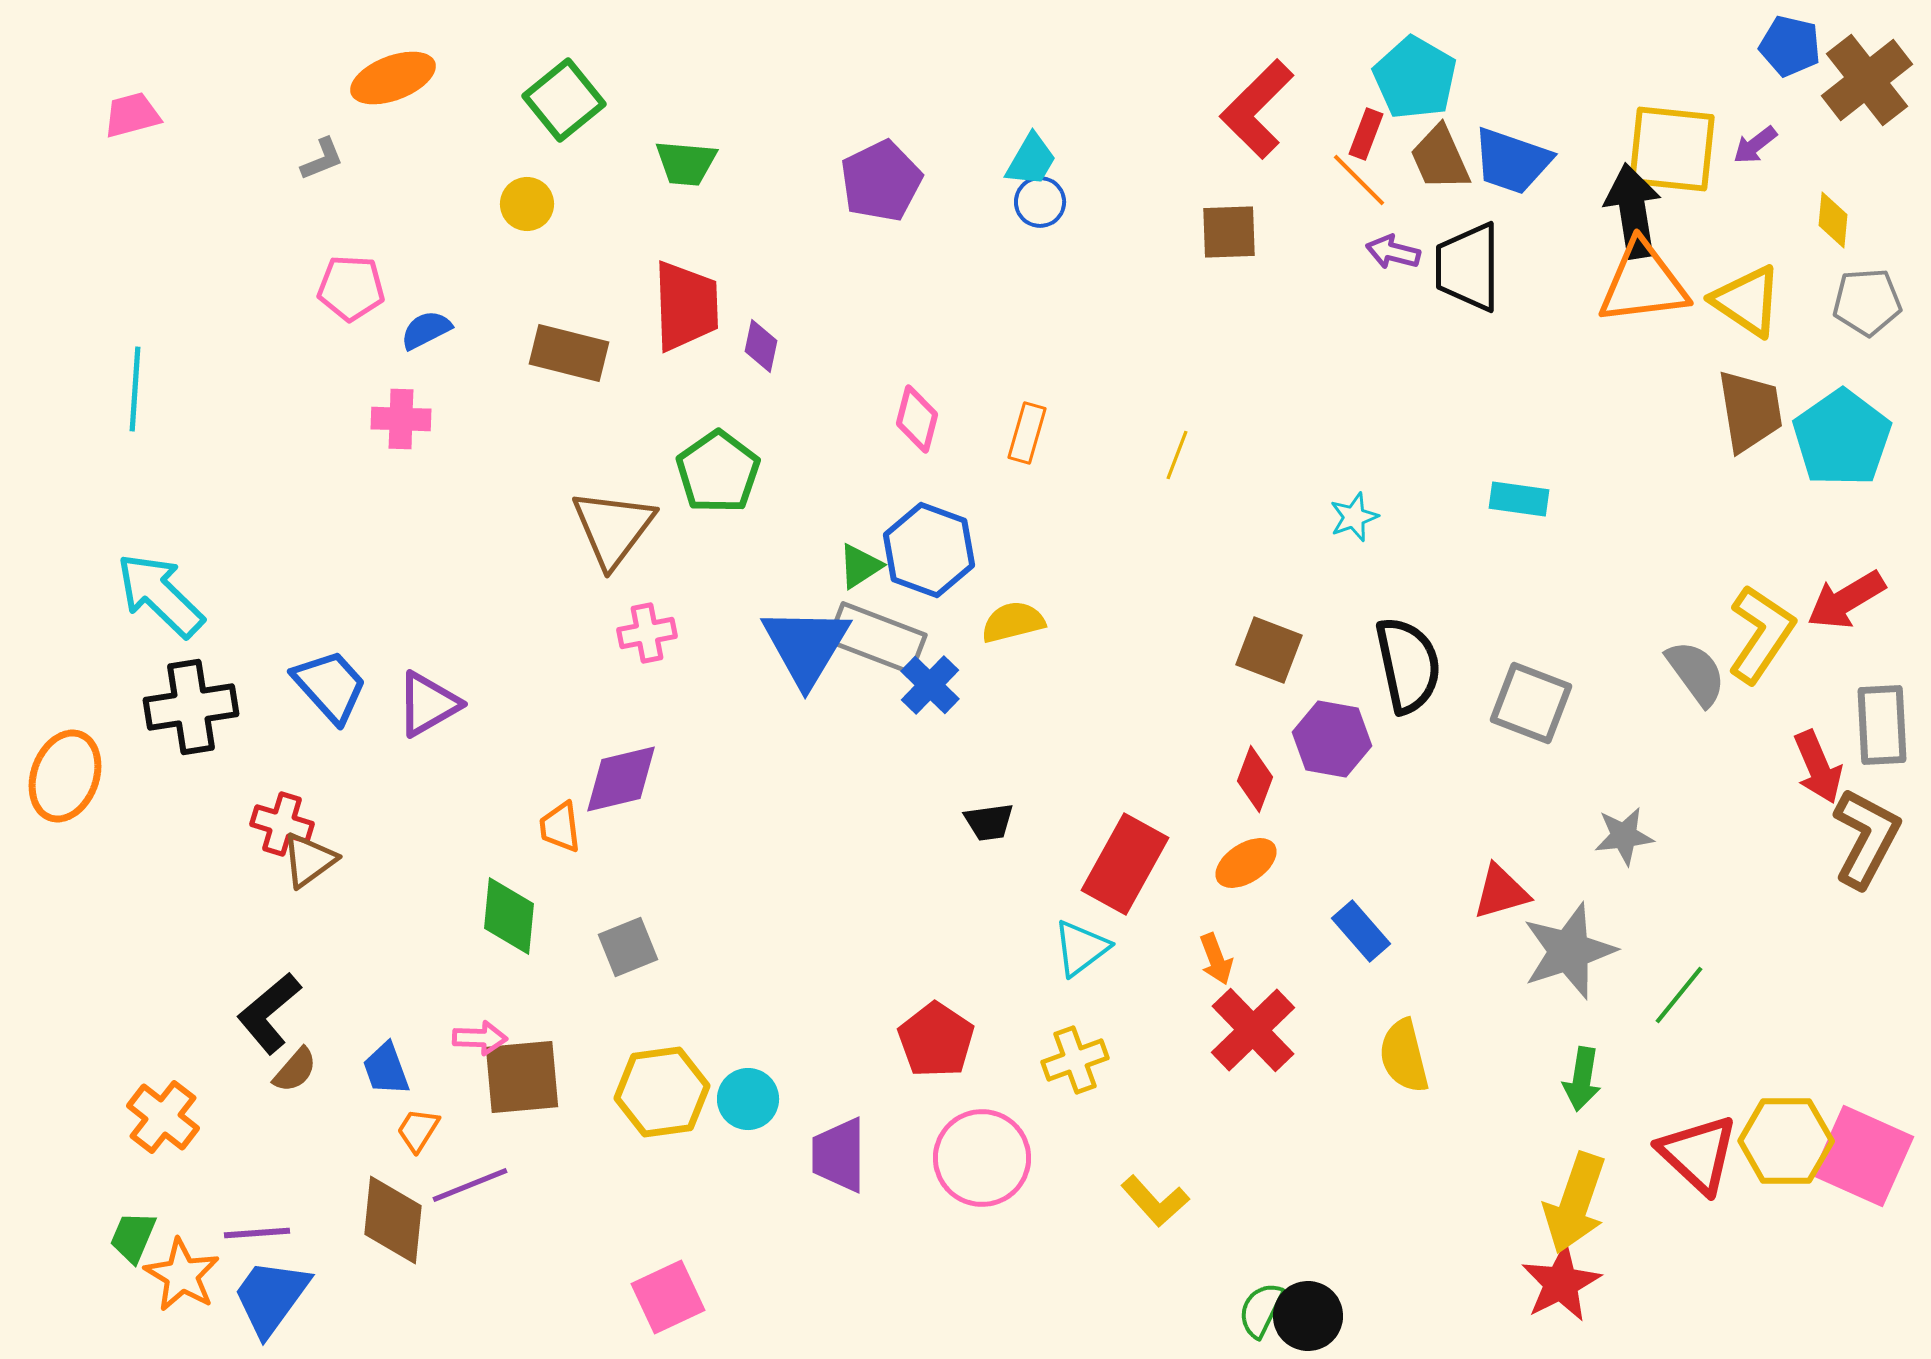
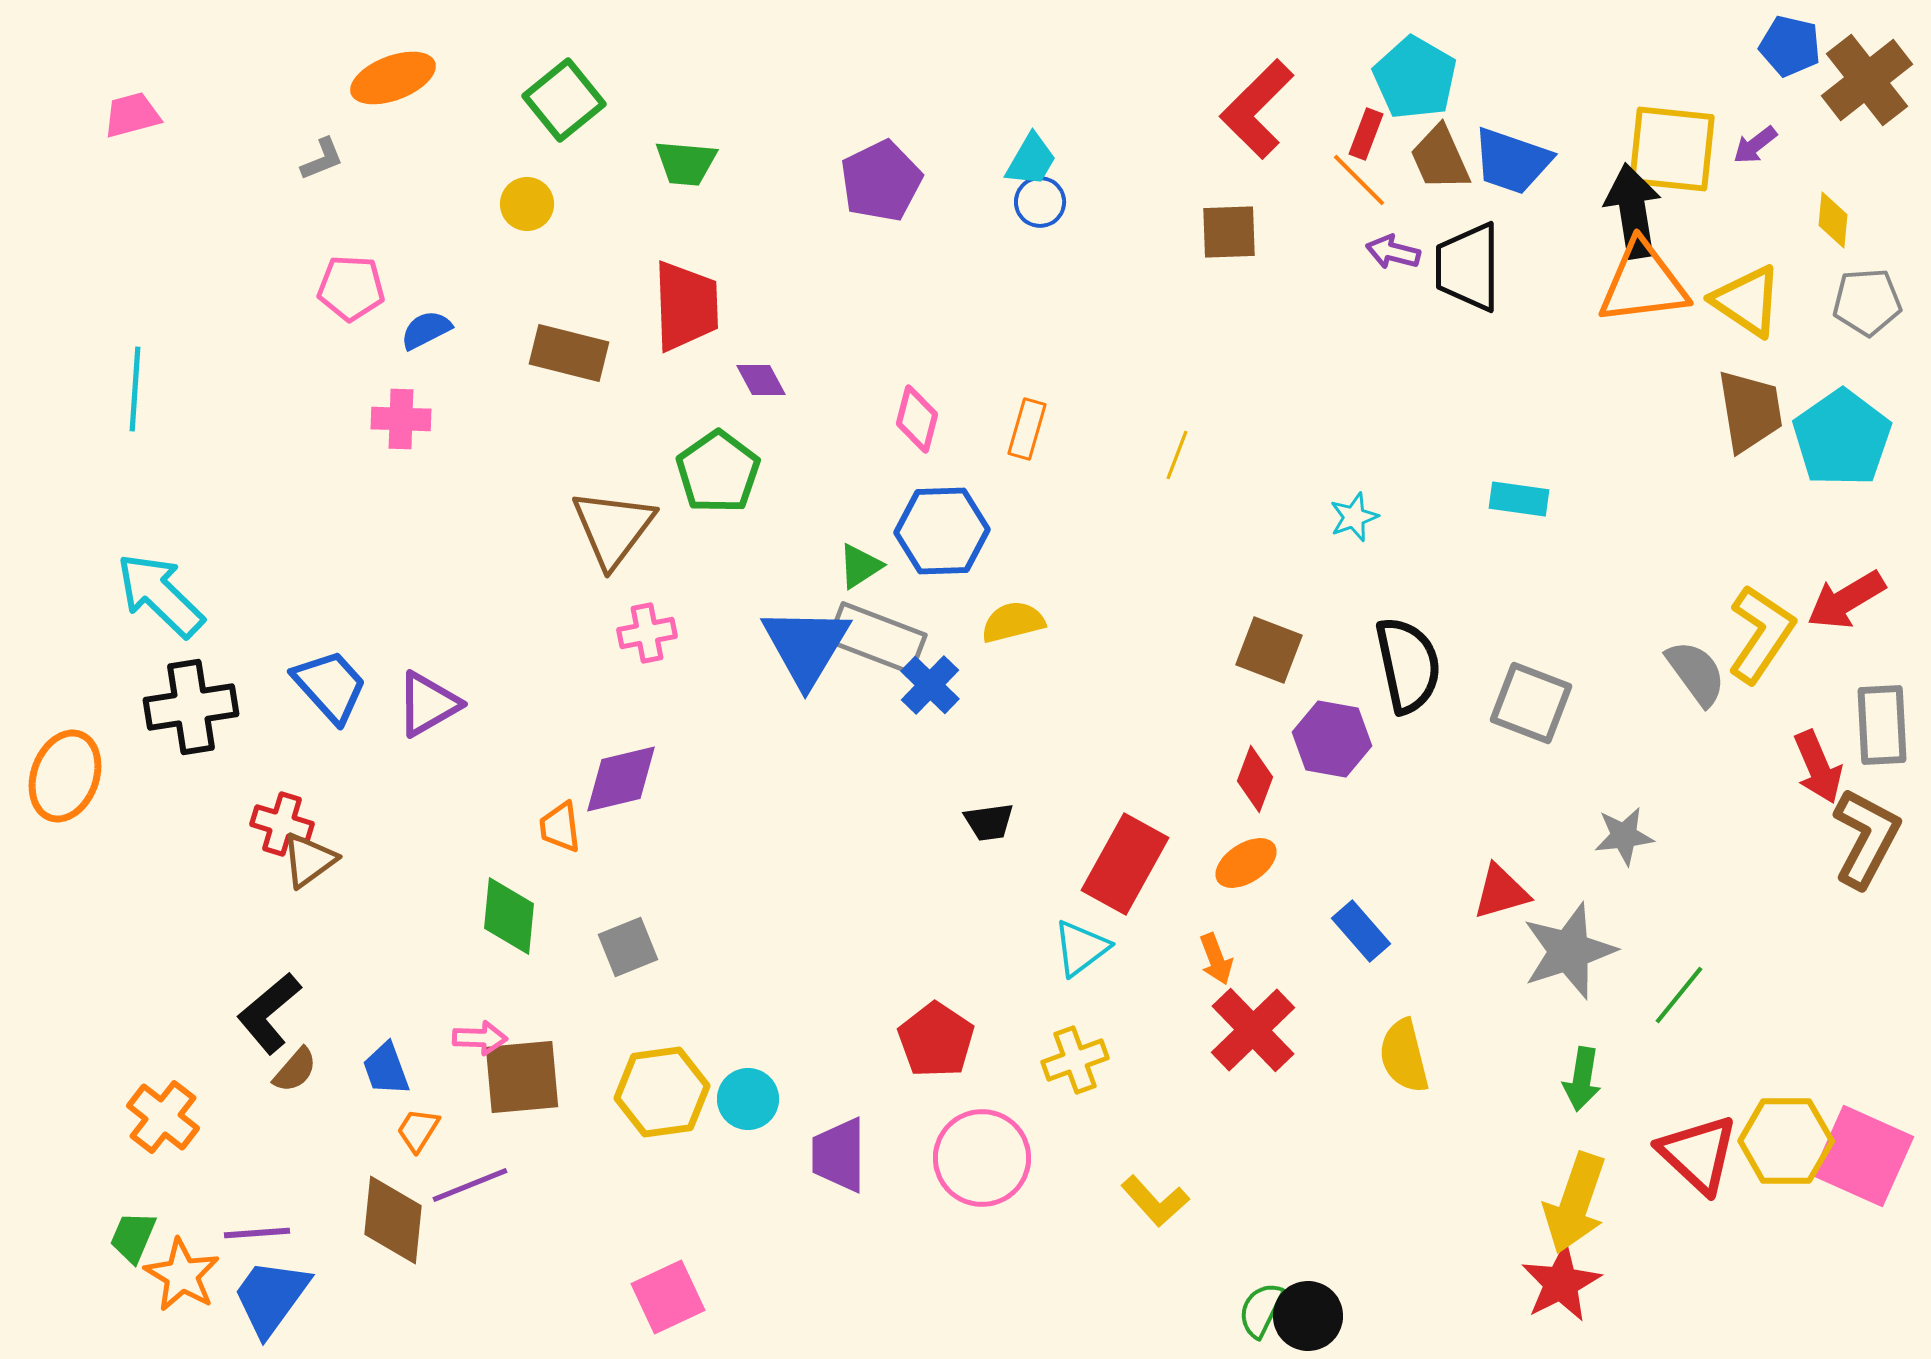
purple diamond at (761, 346): moved 34 px down; rotated 40 degrees counterclockwise
orange rectangle at (1027, 433): moved 4 px up
blue hexagon at (929, 550): moved 13 px right, 19 px up; rotated 22 degrees counterclockwise
